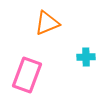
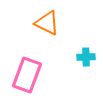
orange triangle: rotated 48 degrees clockwise
